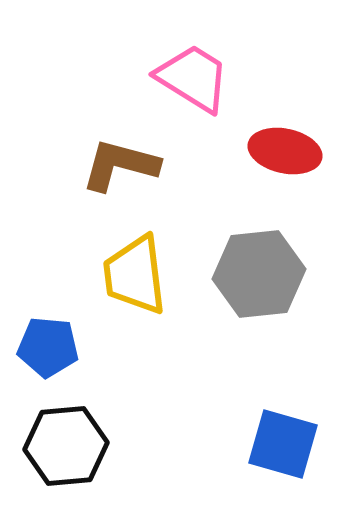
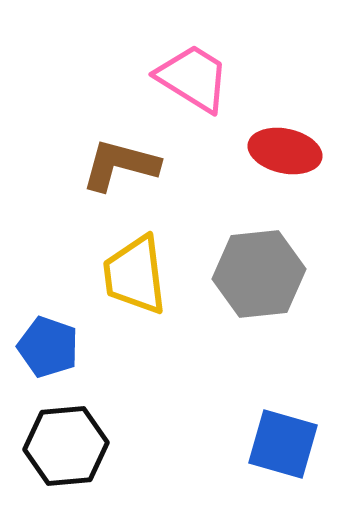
blue pentagon: rotated 14 degrees clockwise
